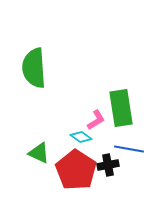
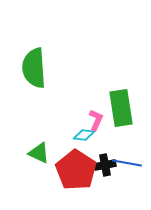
pink L-shape: rotated 35 degrees counterclockwise
cyan diamond: moved 3 px right, 2 px up; rotated 30 degrees counterclockwise
blue line: moved 2 px left, 14 px down
black cross: moved 3 px left
